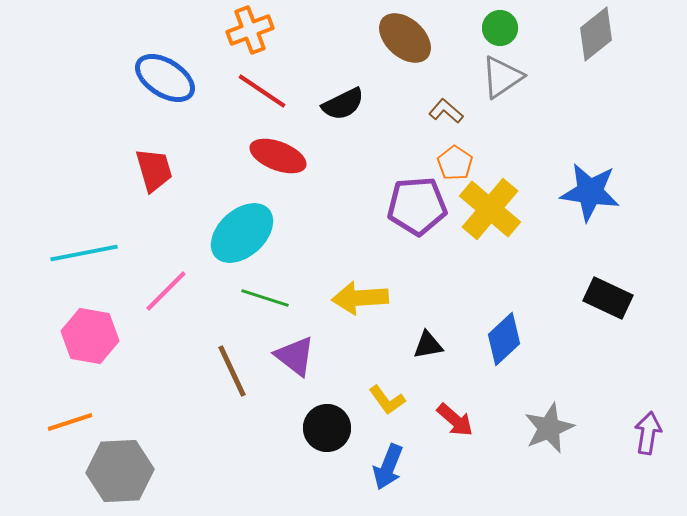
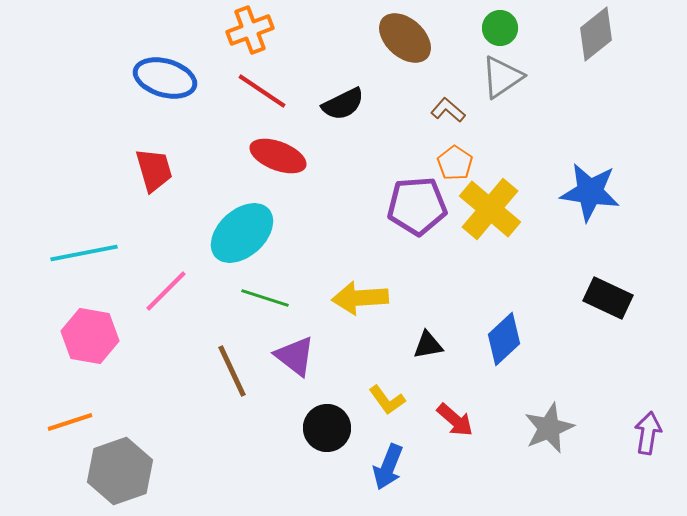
blue ellipse: rotated 16 degrees counterclockwise
brown L-shape: moved 2 px right, 1 px up
gray hexagon: rotated 16 degrees counterclockwise
